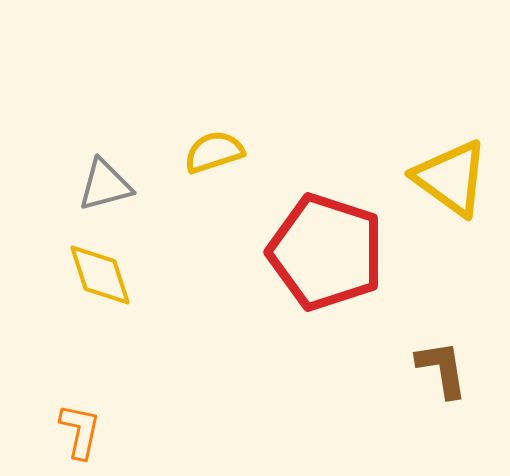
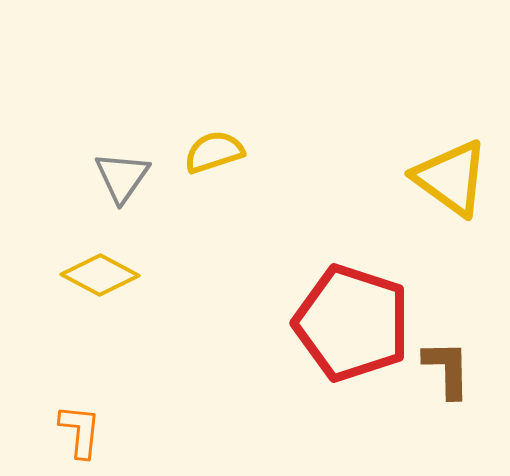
gray triangle: moved 17 px right, 8 px up; rotated 40 degrees counterclockwise
red pentagon: moved 26 px right, 71 px down
yellow diamond: rotated 44 degrees counterclockwise
brown L-shape: moved 5 px right; rotated 8 degrees clockwise
orange L-shape: rotated 6 degrees counterclockwise
